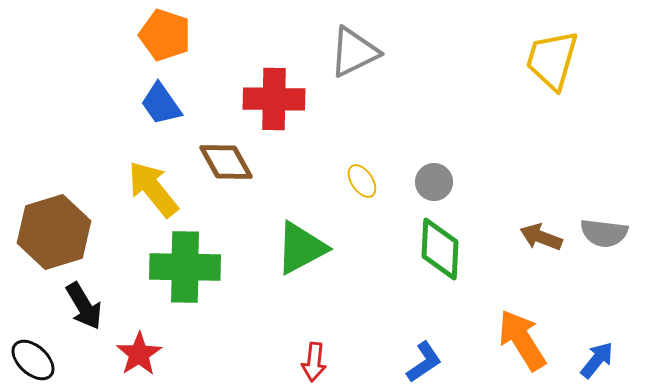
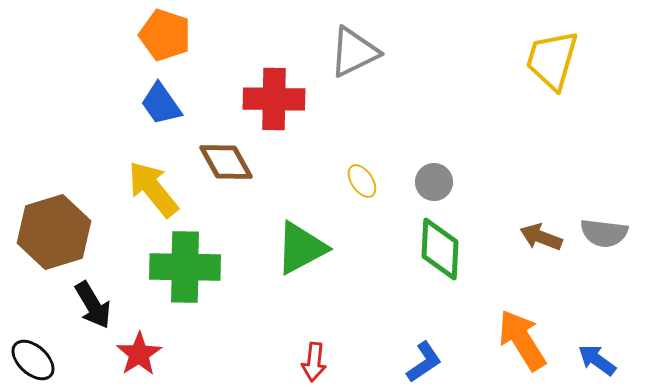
black arrow: moved 9 px right, 1 px up
blue arrow: rotated 93 degrees counterclockwise
